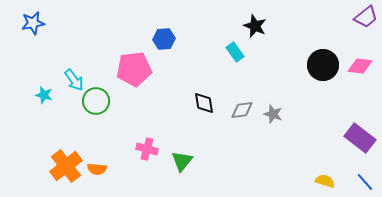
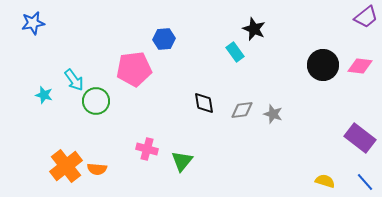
black star: moved 1 px left, 3 px down
